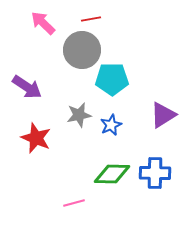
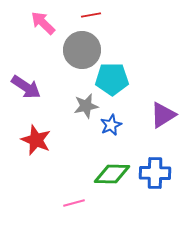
red line: moved 4 px up
purple arrow: moved 1 px left
gray star: moved 7 px right, 9 px up
red star: moved 2 px down
